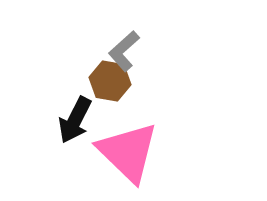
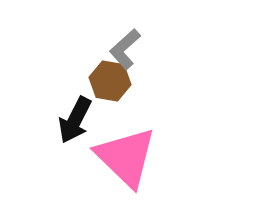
gray L-shape: moved 1 px right, 2 px up
pink triangle: moved 2 px left, 5 px down
